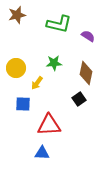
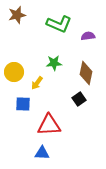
green L-shape: rotated 10 degrees clockwise
purple semicircle: rotated 40 degrees counterclockwise
yellow circle: moved 2 px left, 4 px down
